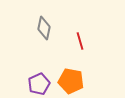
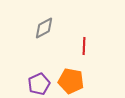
gray diamond: rotated 50 degrees clockwise
red line: moved 4 px right, 5 px down; rotated 18 degrees clockwise
